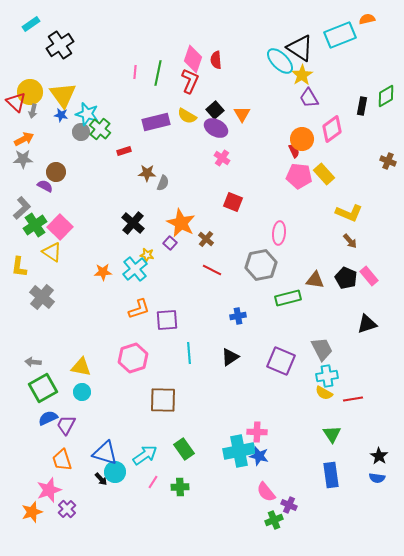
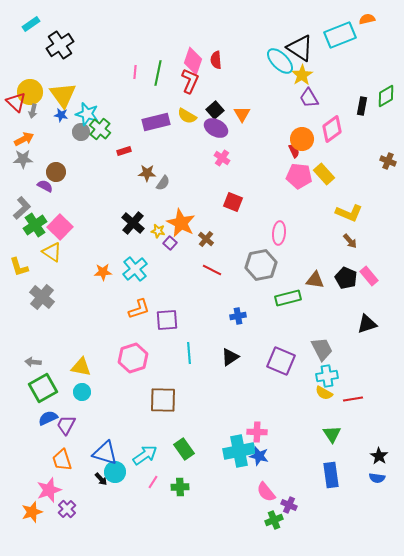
pink diamond at (193, 59): moved 2 px down
gray semicircle at (163, 183): rotated 14 degrees clockwise
yellow star at (147, 255): moved 11 px right, 24 px up
yellow L-shape at (19, 267): rotated 25 degrees counterclockwise
